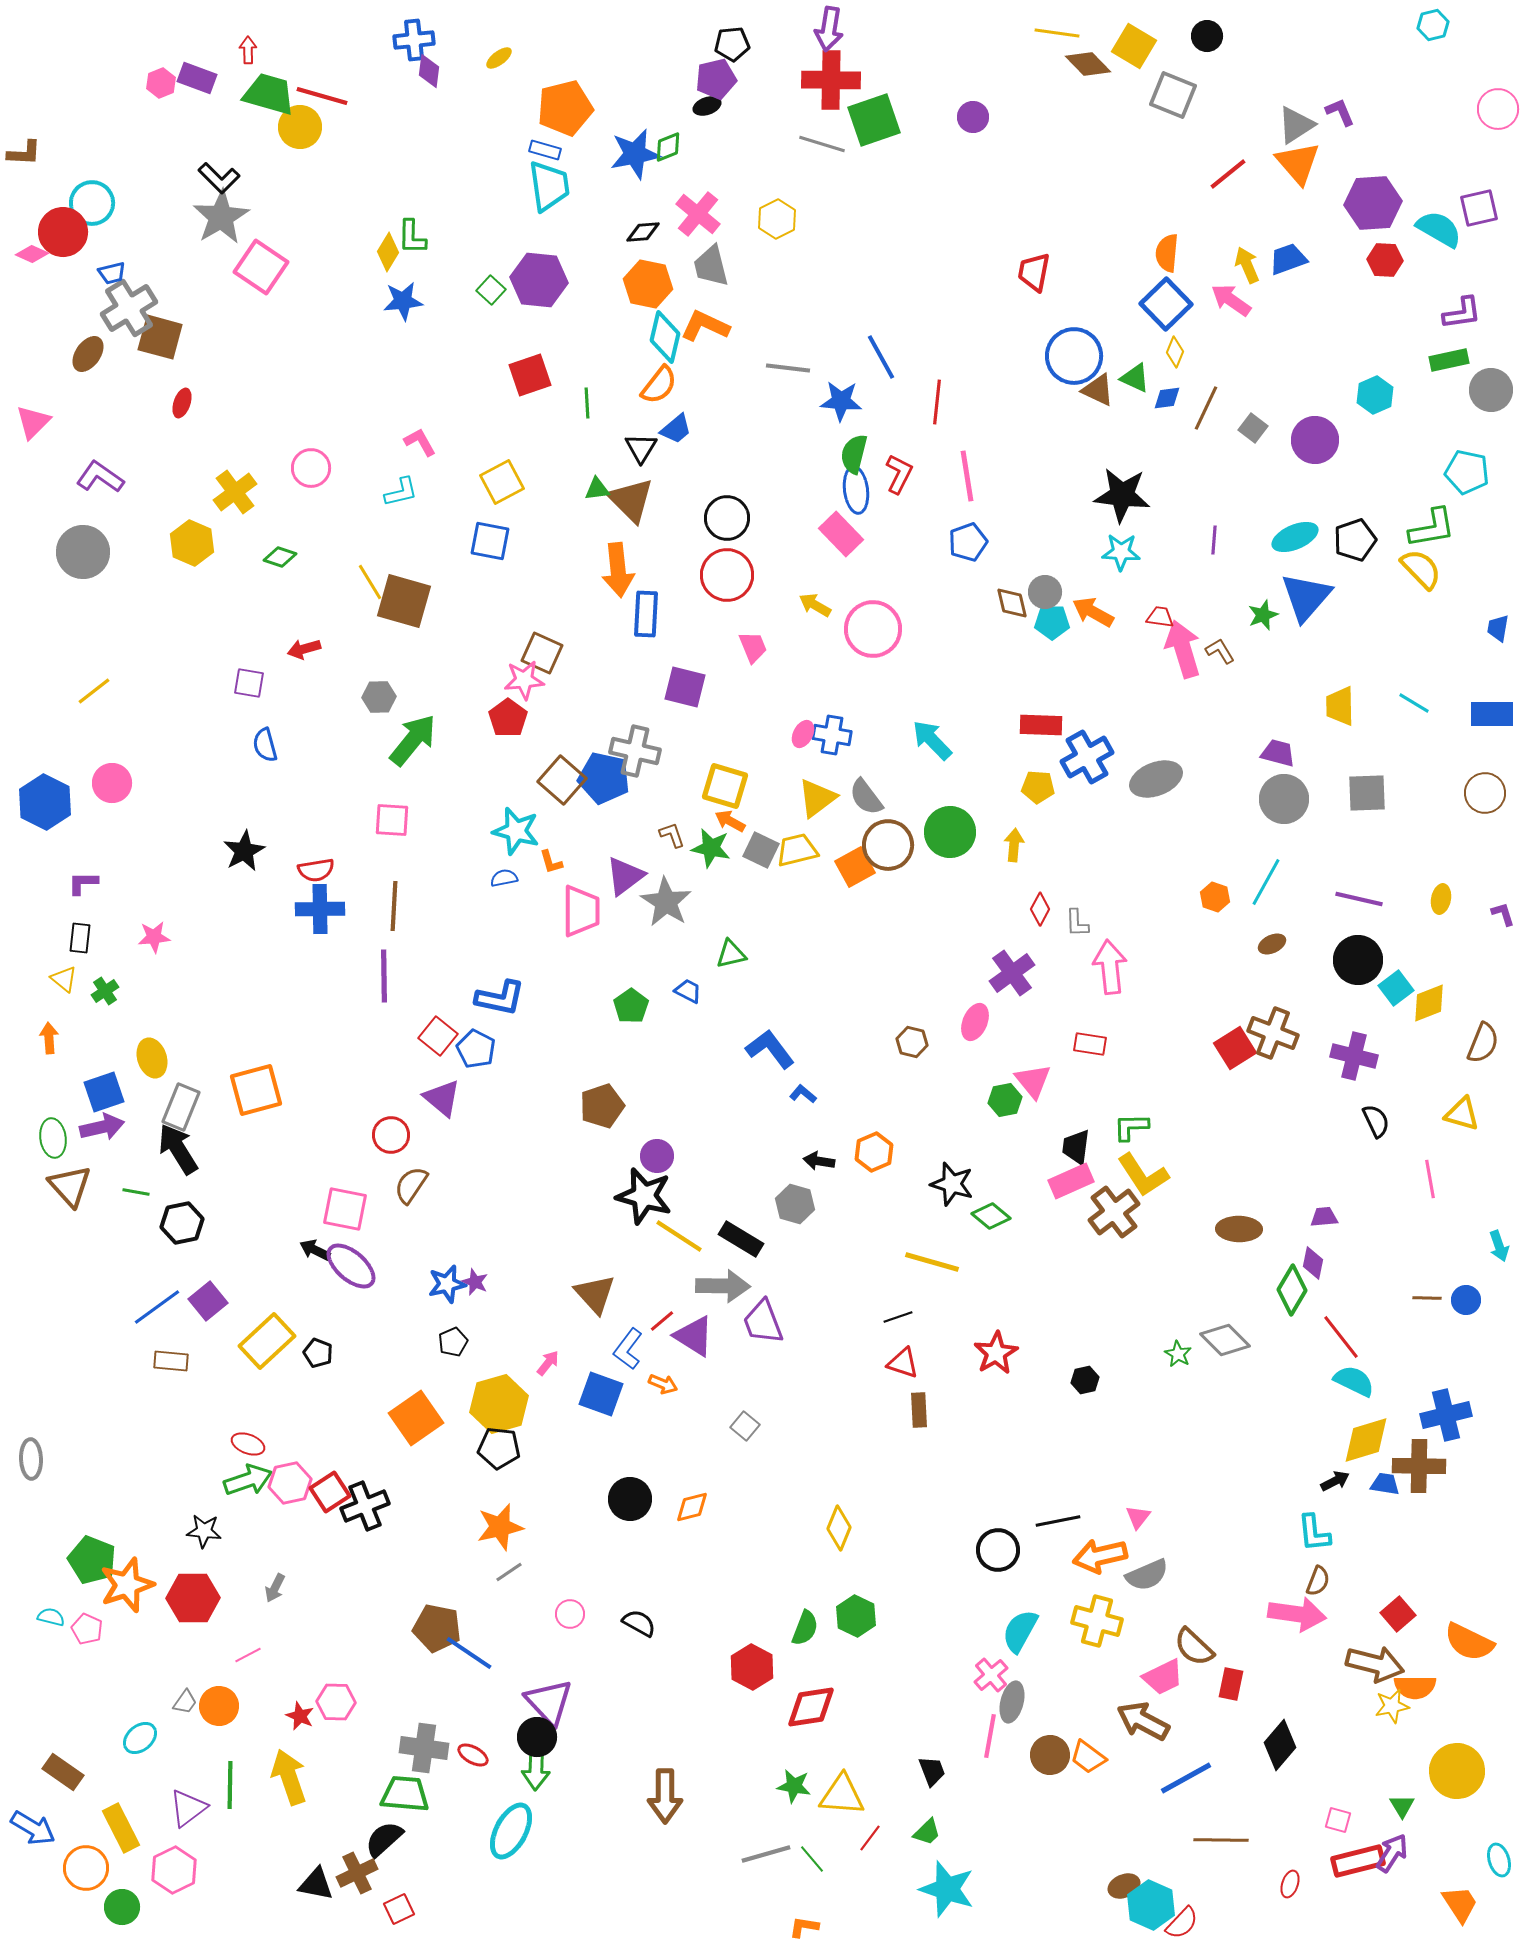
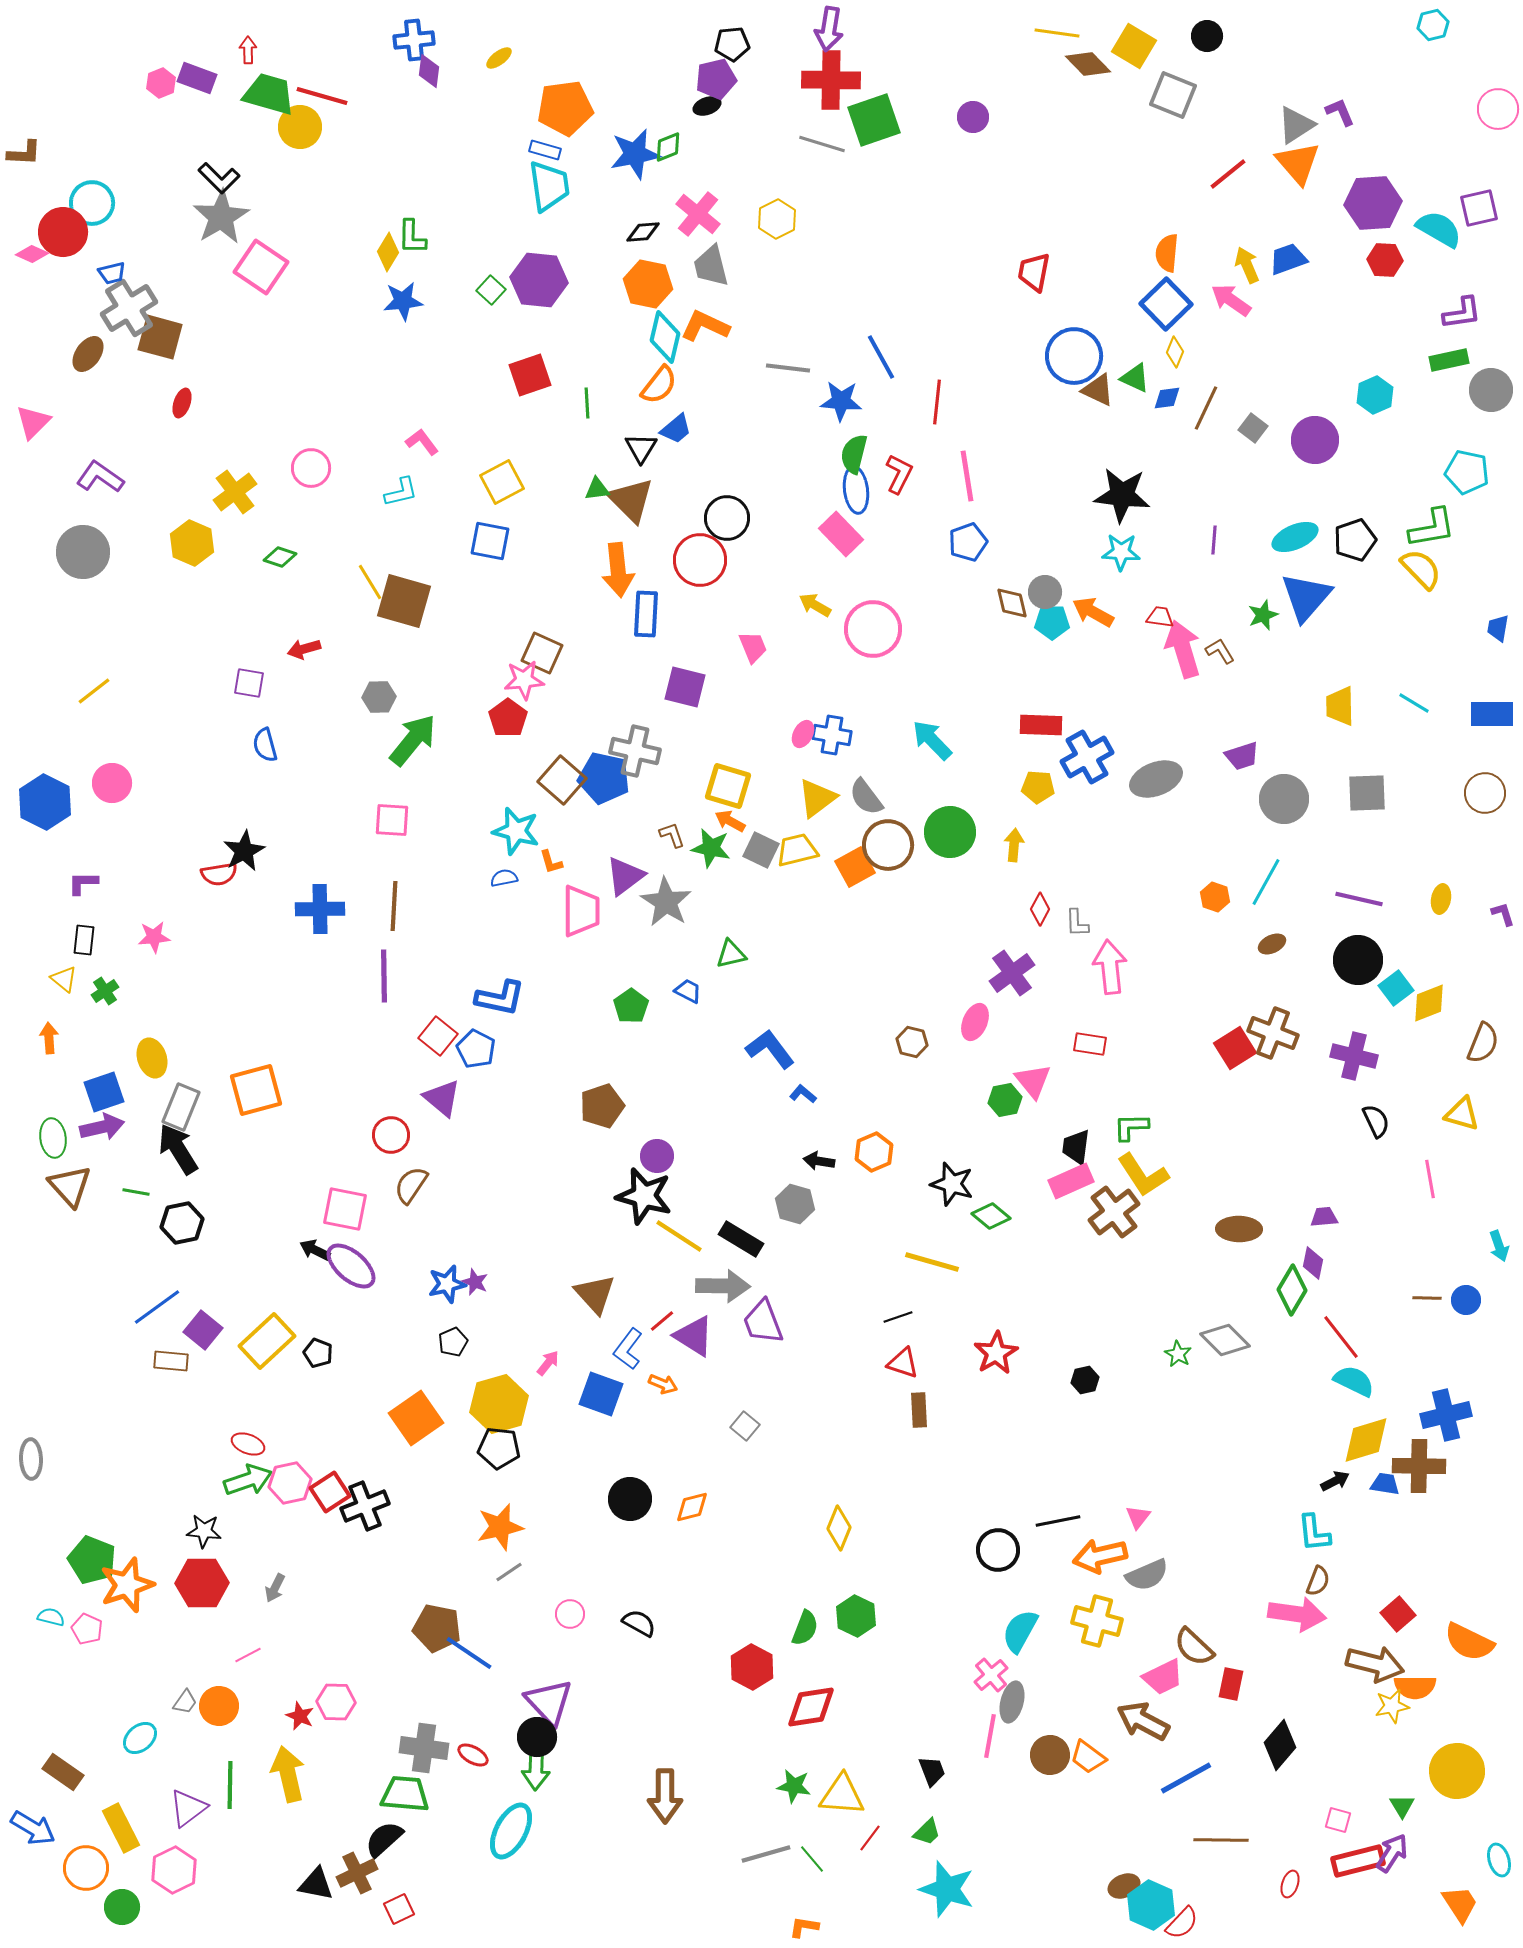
orange pentagon at (565, 108): rotated 6 degrees clockwise
pink L-shape at (420, 442): moved 2 px right; rotated 8 degrees counterclockwise
red circle at (727, 575): moved 27 px left, 15 px up
purple trapezoid at (1278, 753): moved 36 px left, 3 px down; rotated 147 degrees clockwise
yellow square at (725, 786): moved 3 px right
red semicircle at (316, 870): moved 97 px left, 4 px down
black rectangle at (80, 938): moved 4 px right, 2 px down
purple square at (208, 1301): moved 5 px left, 29 px down; rotated 12 degrees counterclockwise
red hexagon at (193, 1598): moved 9 px right, 15 px up
yellow arrow at (289, 1777): moved 1 px left, 3 px up; rotated 6 degrees clockwise
